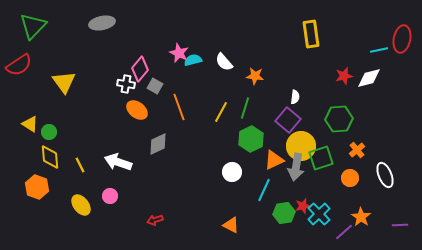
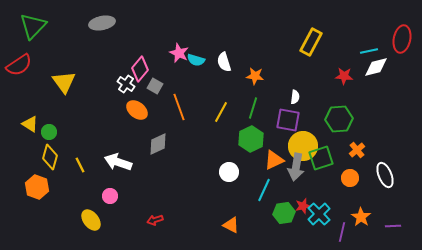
yellow rectangle at (311, 34): moved 8 px down; rotated 36 degrees clockwise
cyan line at (379, 50): moved 10 px left, 1 px down
cyan semicircle at (193, 60): moved 3 px right; rotated 150 degrees counterclockwise
white semicircle at (224, 62): rotated 24 degrees clockwise
red star at (344, 76): rotated 18 degrees clockwise
white diamond at (369, 78): moved 7 px right, 11 px up
white cross at (126, 84): rotated 24 degrees clockwise
green line at (245, 108): moved 8 px right
purple square at (288, 120): rotated 30 degrees counterclockwise
yellow circle at (301, 146): moved 2 px right
yellow diamond at (50, 157): rotated 20 degrees clockwise
white circle at (232, 172): moved 3 px left
yellow ellipse at (81, 205): moved 10 px right, 15 px down
purple line at (400, 225): moved 7 px left, 1 px down
purple line at (344, 232): moved 2 px left; rotated 36 degrees counterclockwise
